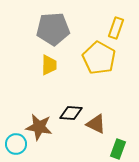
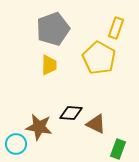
gray pentagon: rotated 16 degrees counterclockwise
